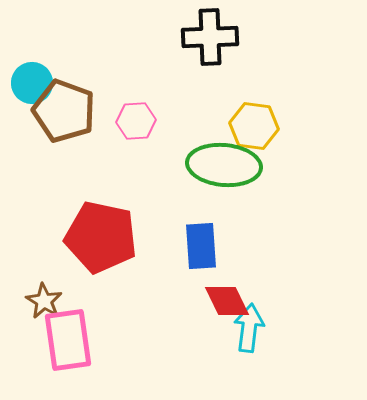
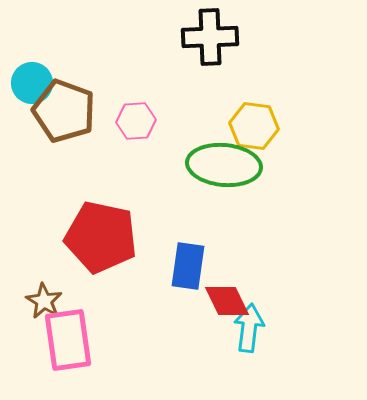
blue rectangle: moved 13 px left, 20 px down; rotated 12 degrees clockwise
